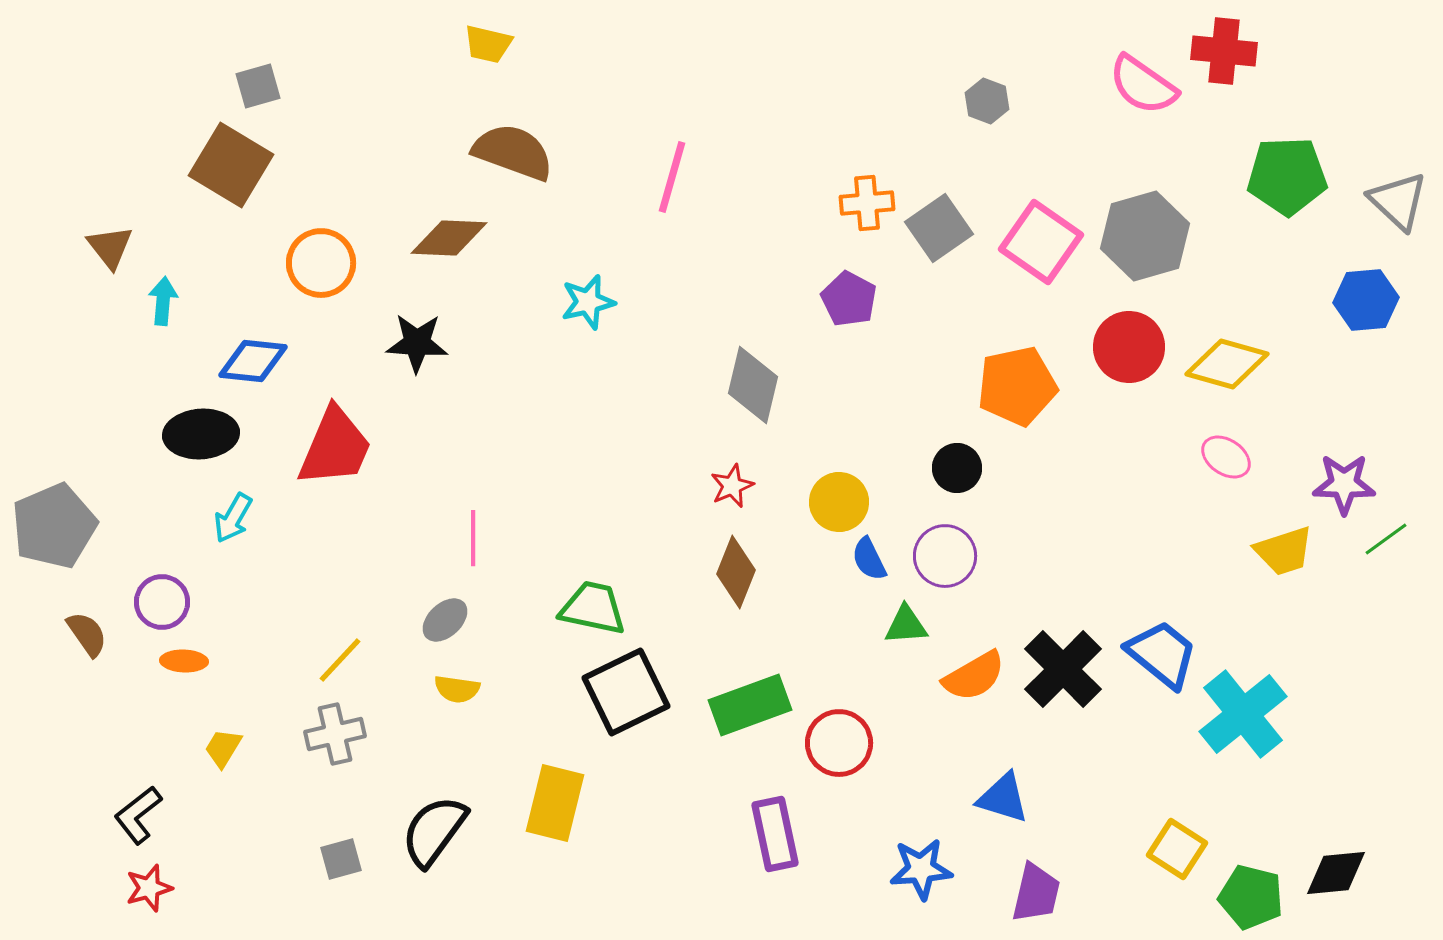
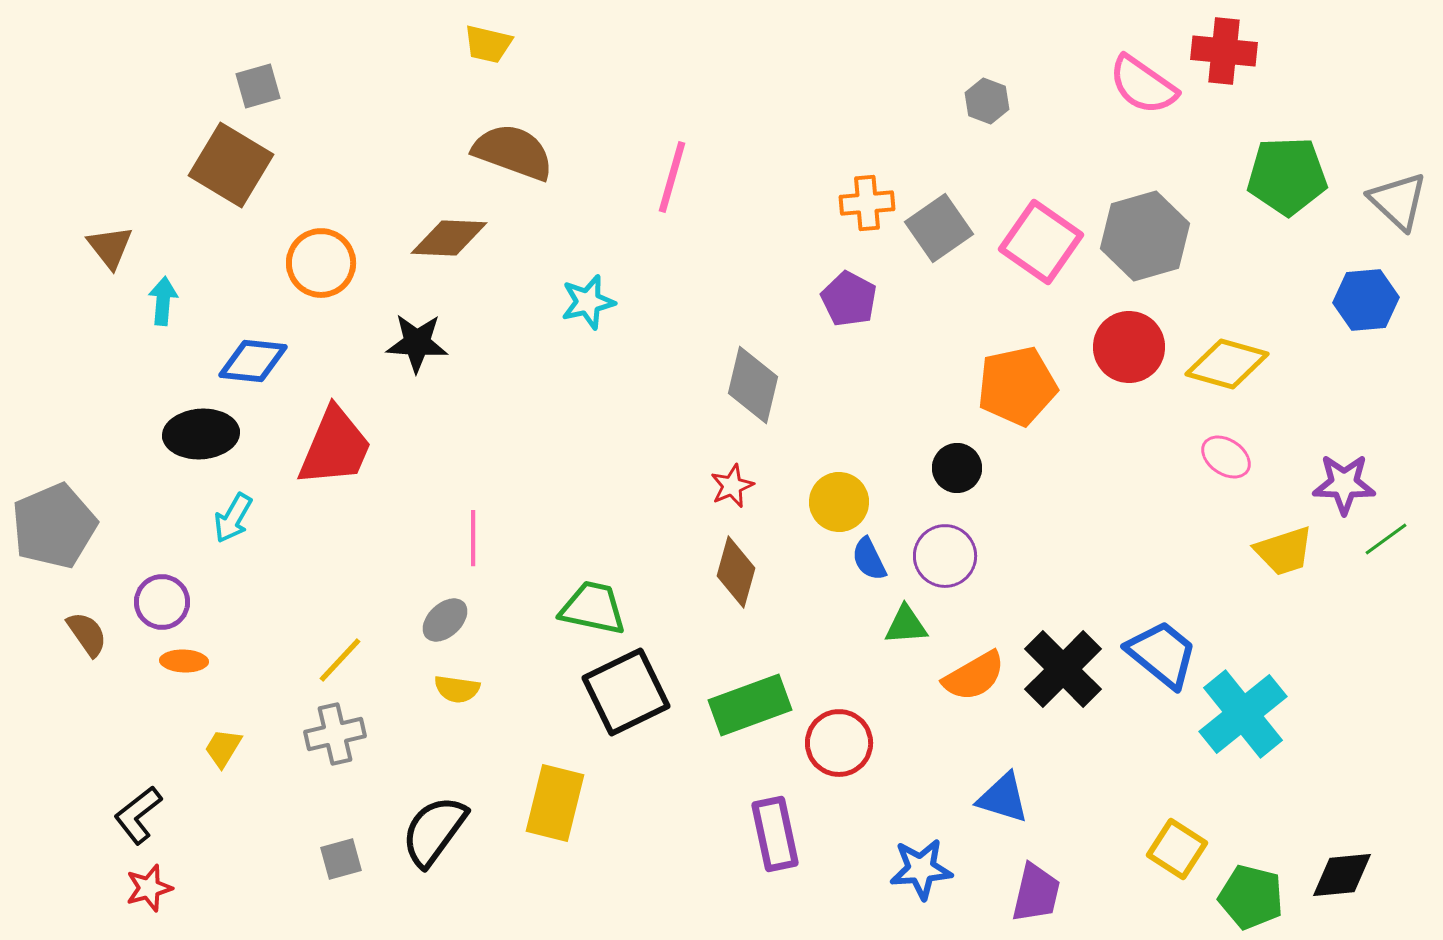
brown diamond at (736, 572): rotated 6 degrees counterclockwise
black diamond at (1336, 873): moved 6 px right, 2 px down
